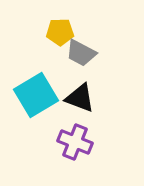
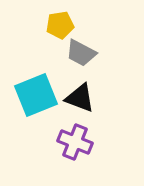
yellow pentagon: moved 7 px up; rotated 8 degrees counterclockwise
cyan square: rotated 9 degrees clockwise
